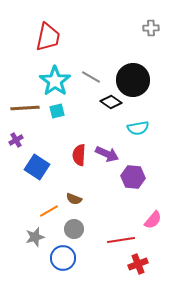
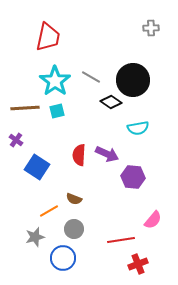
purple cross: rotated 24 degrees counterclockwise
